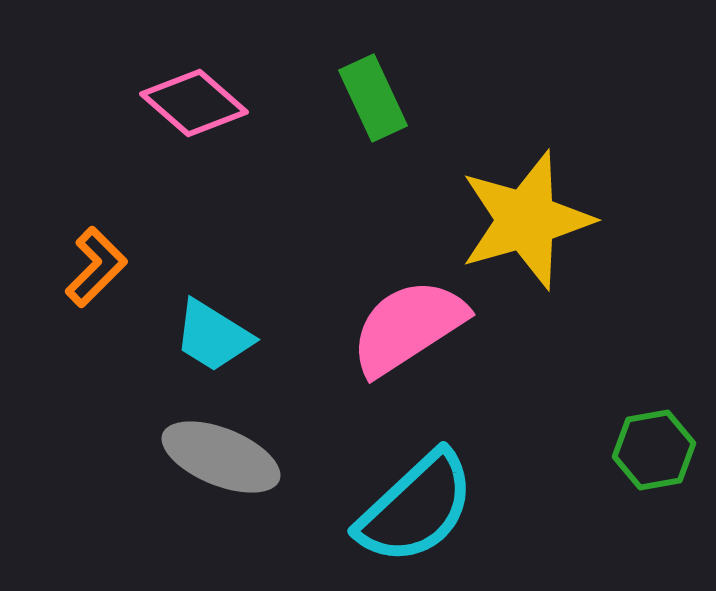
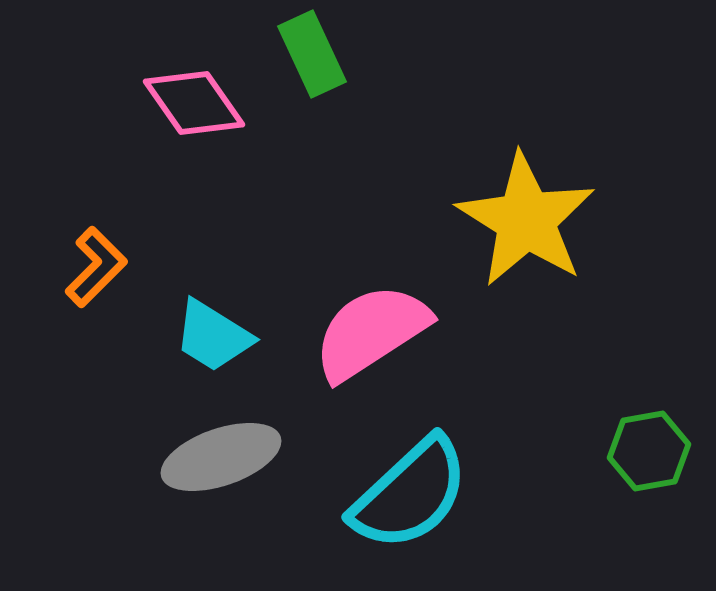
green rectangle: moved 61 px left, 44 px up
pink diamond: rotated 14 degrees clockwise
yellow star: rotated 24 degrees counterclockwise
pink semicircle: moved 37 px left, 5 px down
green hexagon: moved 5 px left, 1 px down
gray ellipse: rotated 41 degrees counterclockwise
cyan semicircle: moved 6 px left, 14 px up
